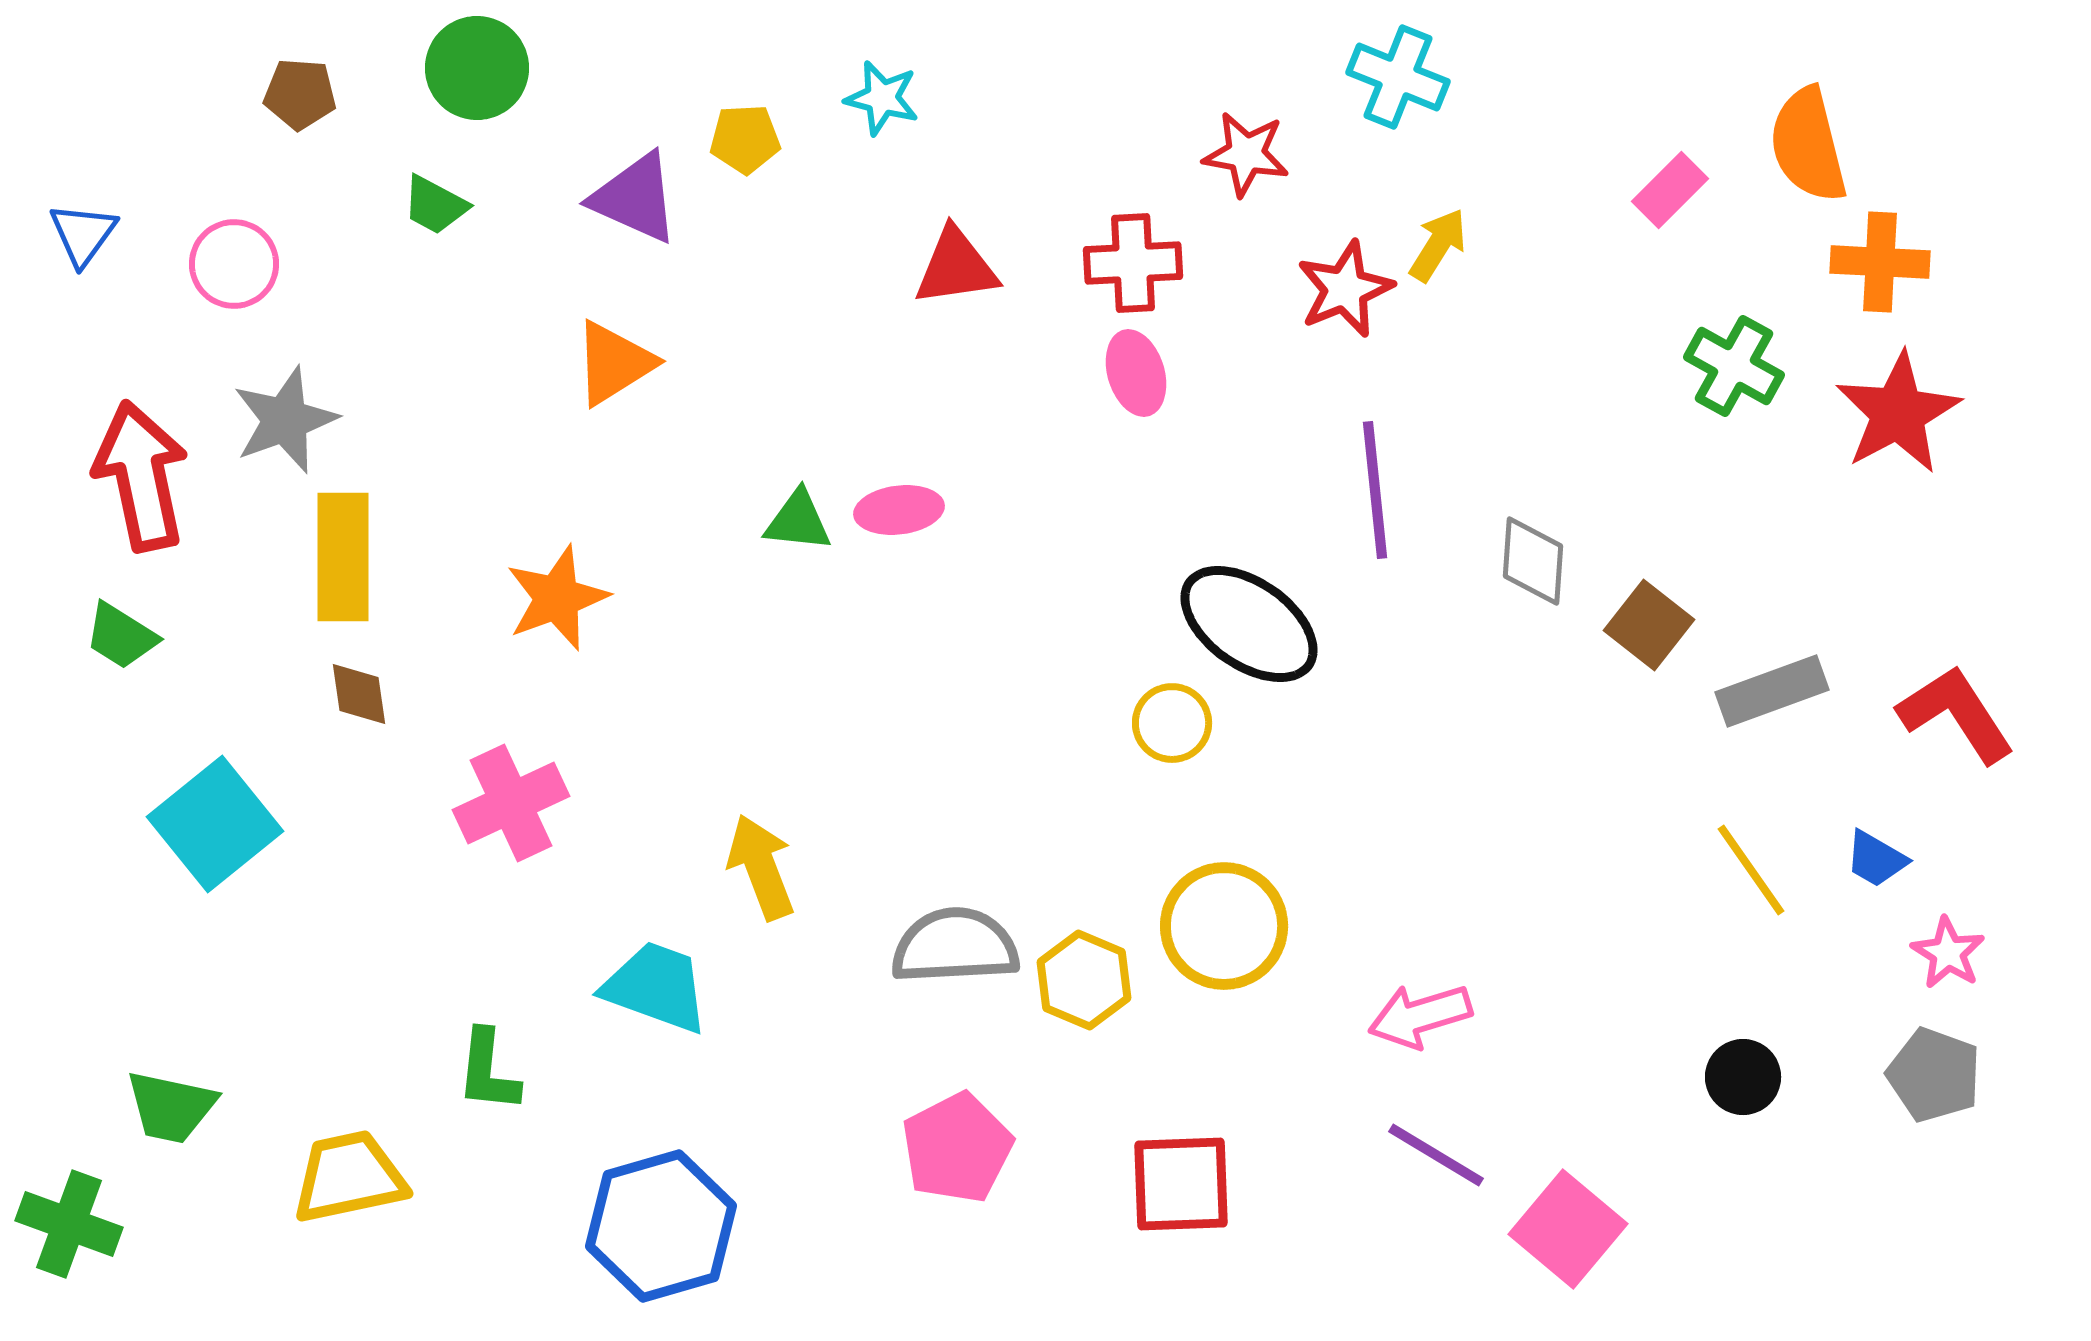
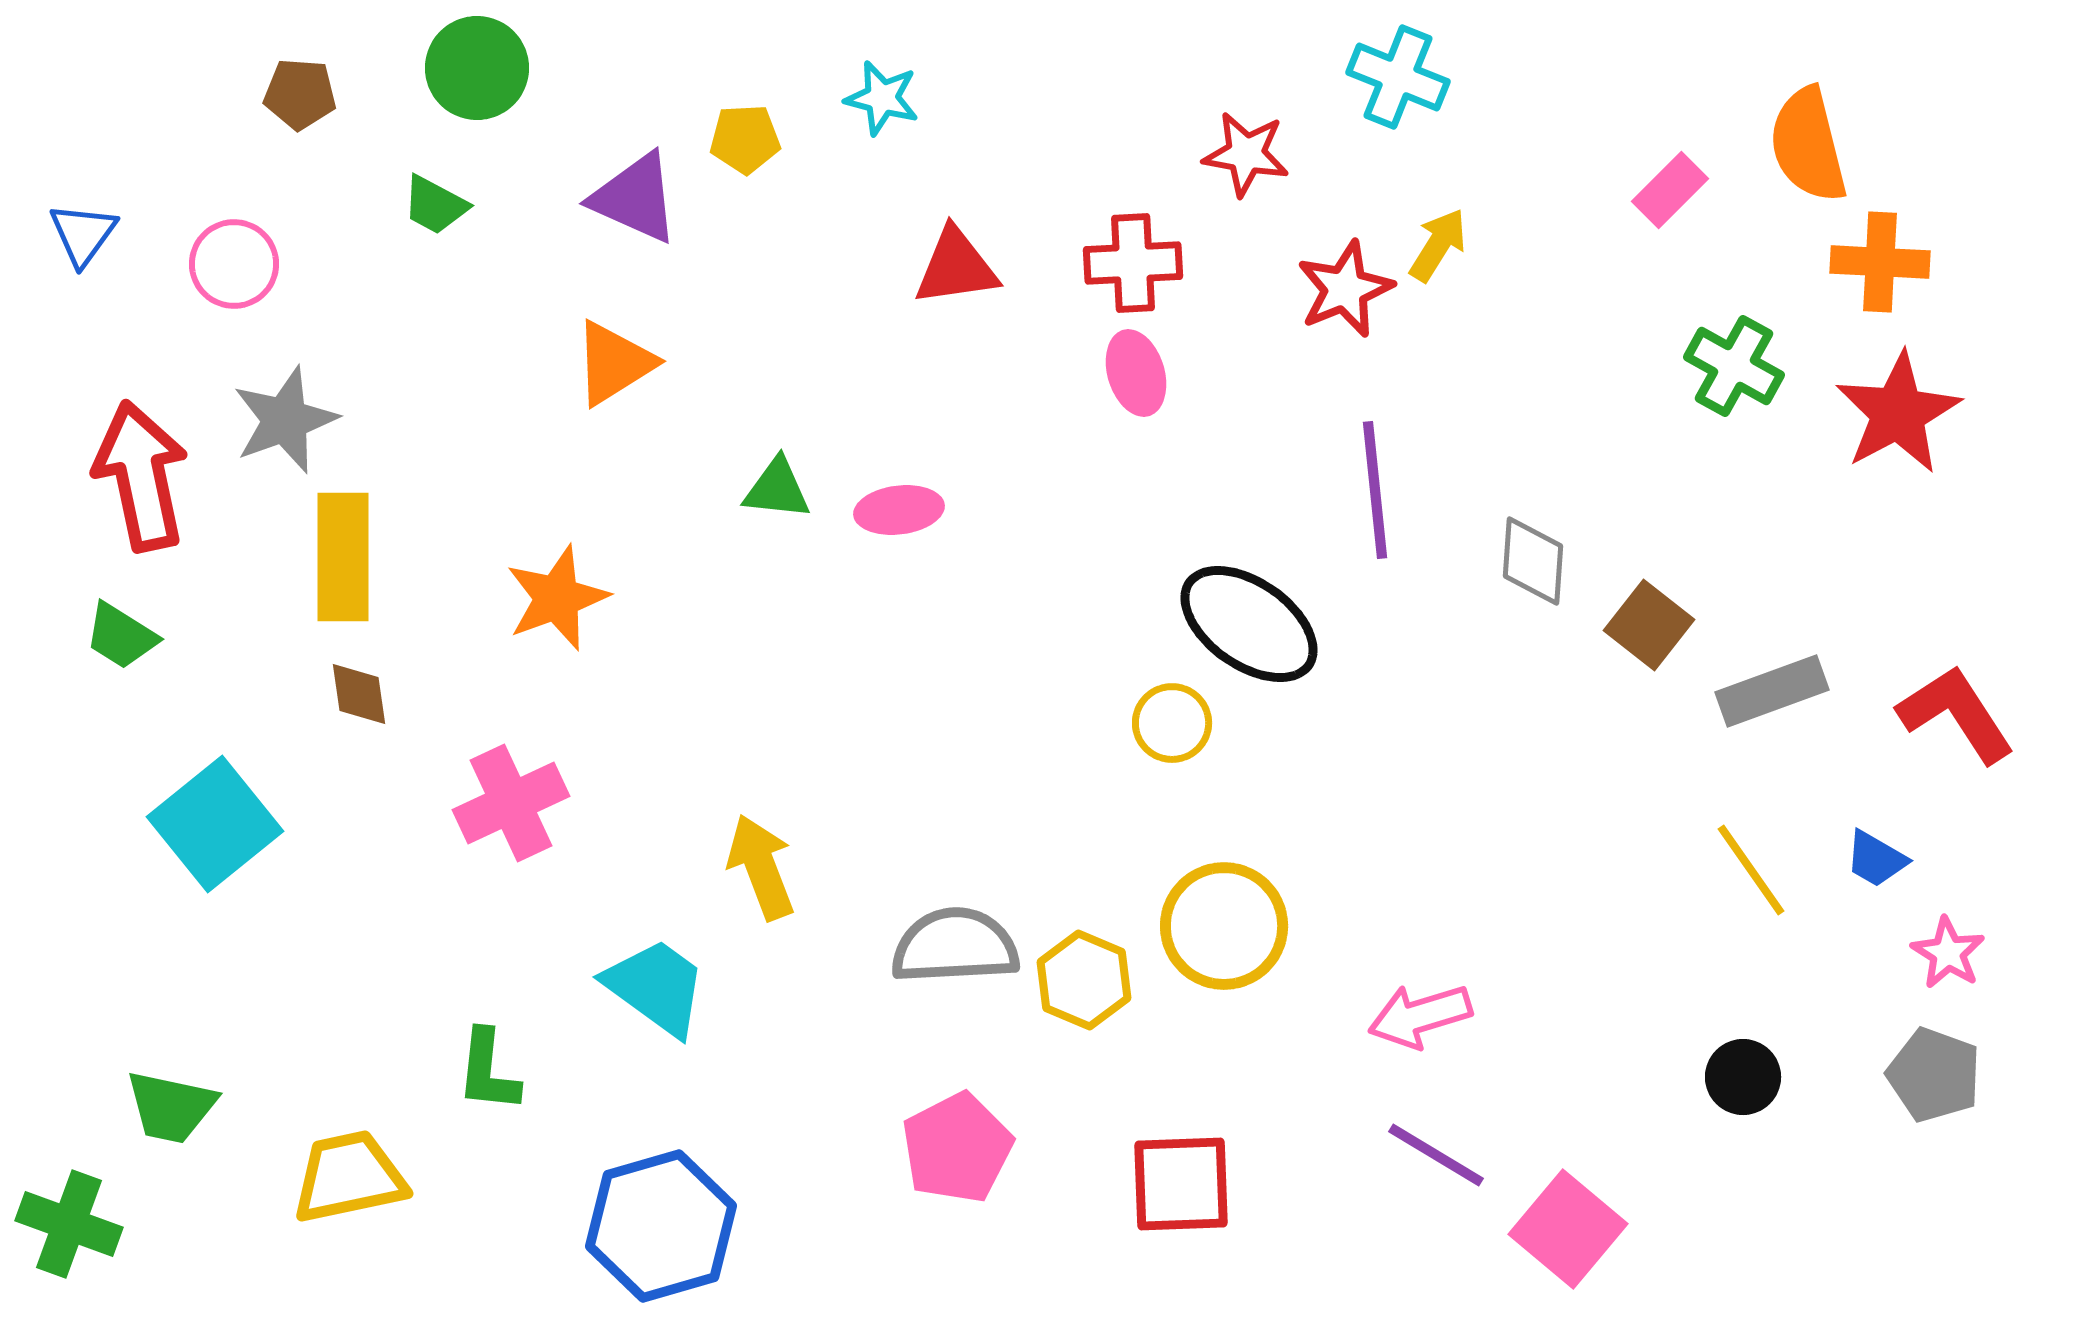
green triangle at (798, 521): moved 21 px left, 32 px up
cyan trapezoid at (656, 987): rotated 16 degrees clockwise
